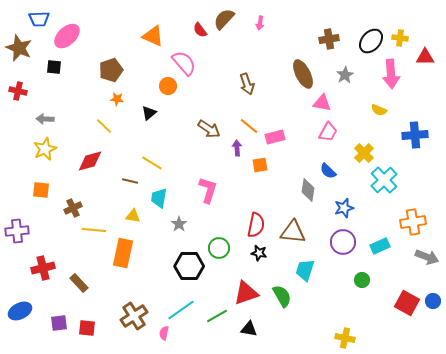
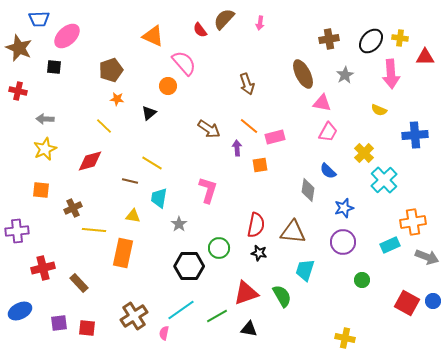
cyan rectangle at (380, 246): moved 10 px right, 1 px up
